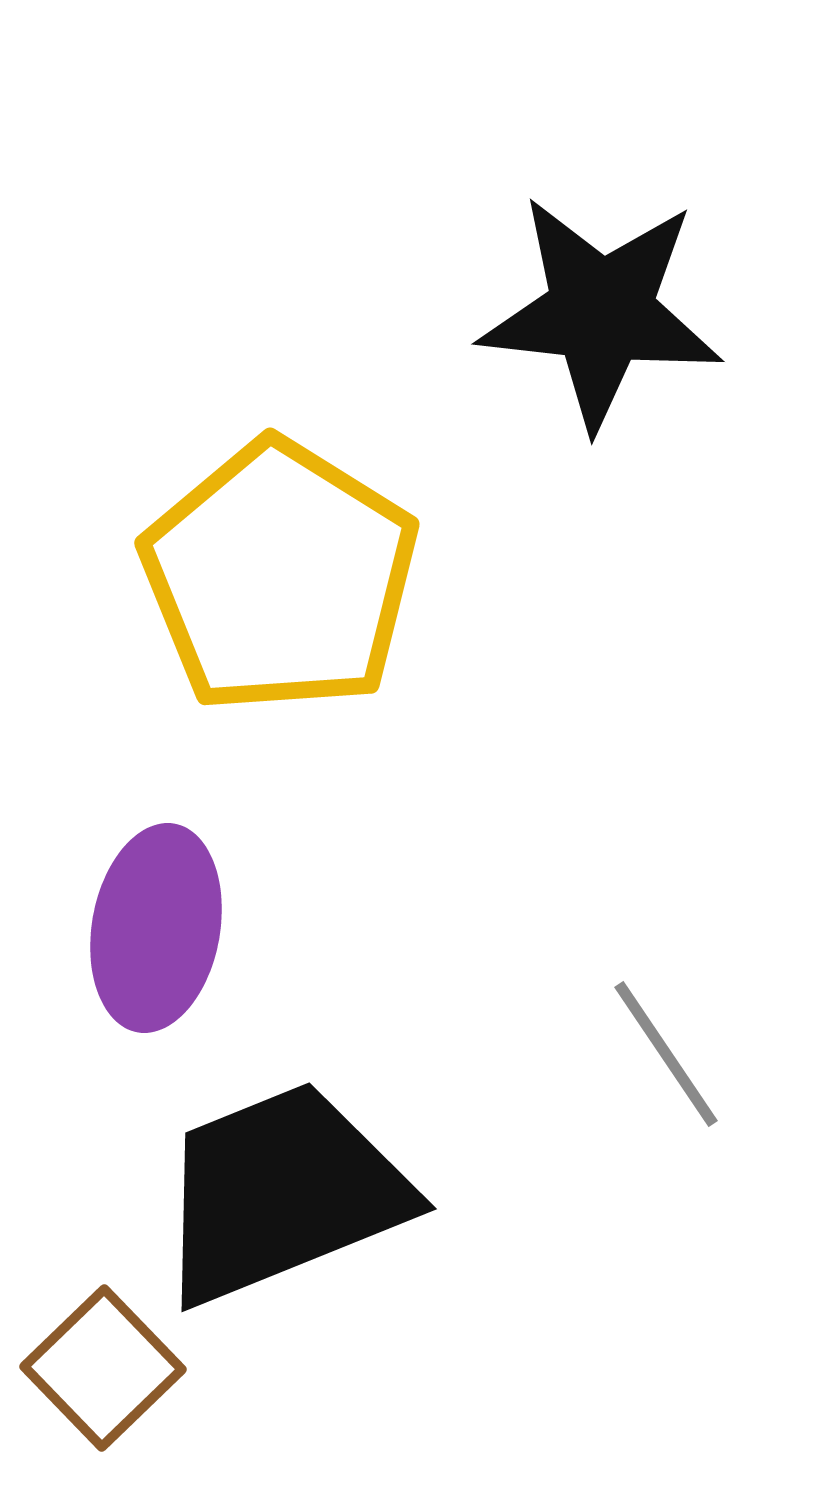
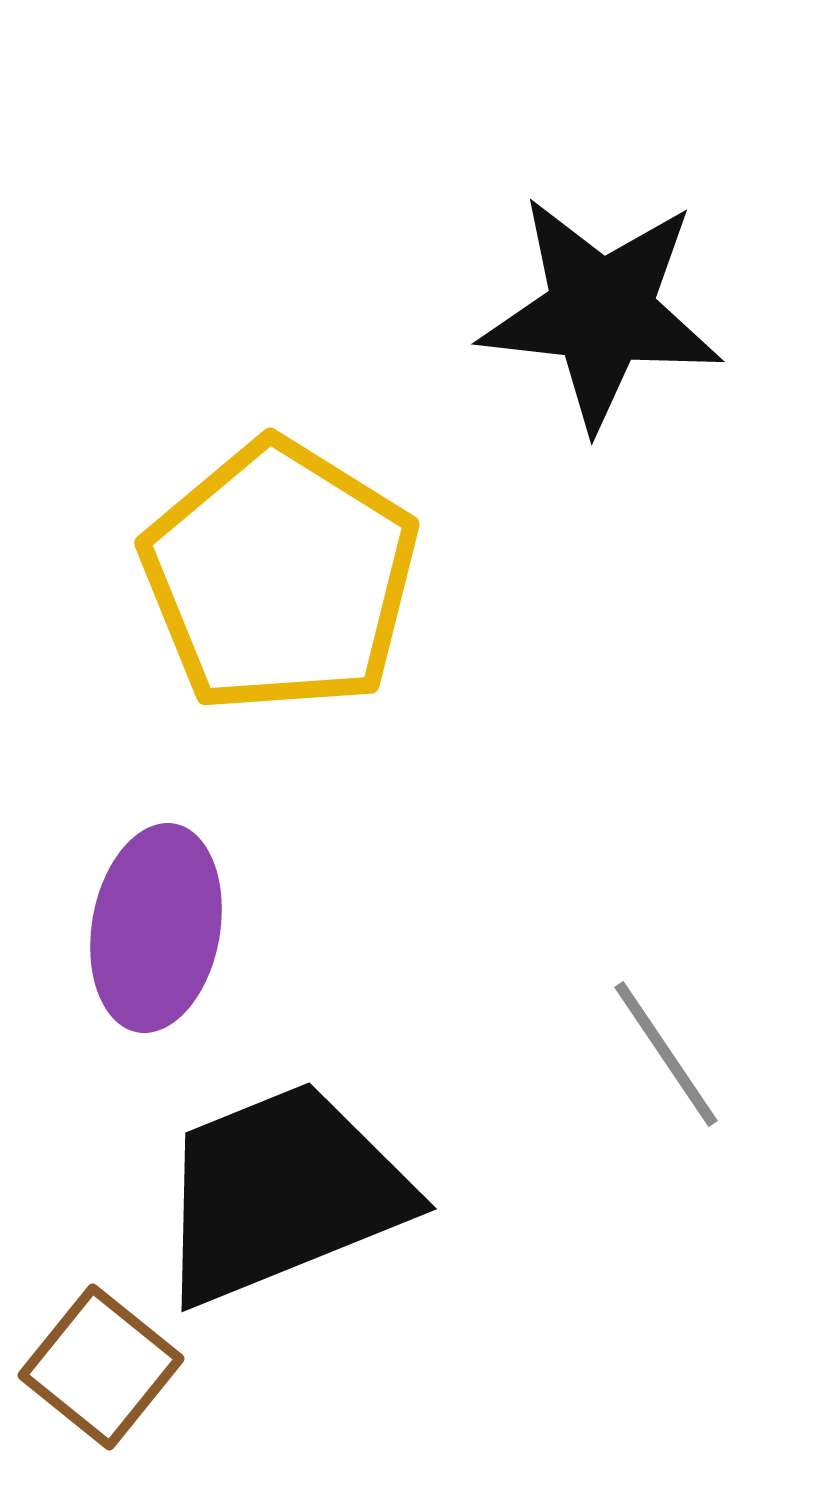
brown square: moved 2 px left, 1 px up; rotated 7 degrees counterclockwise
